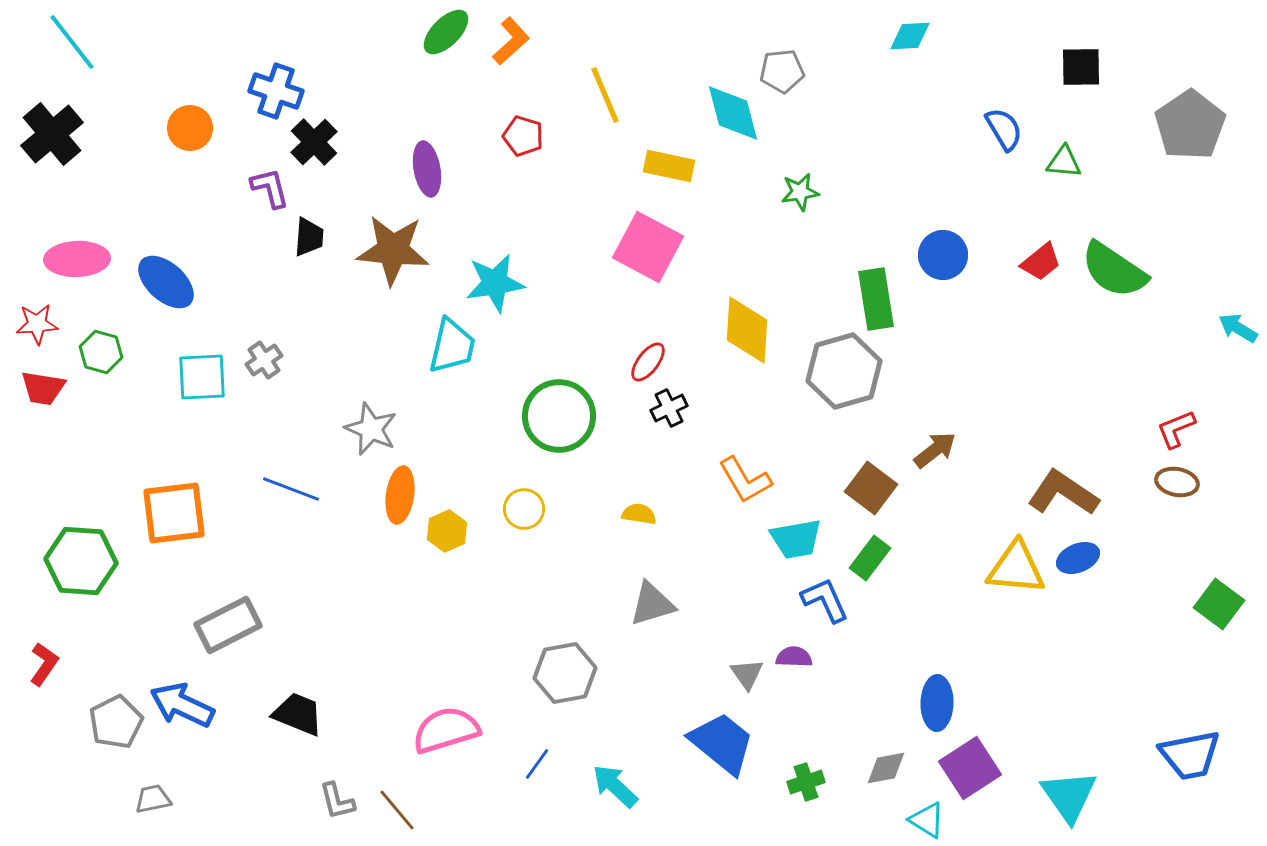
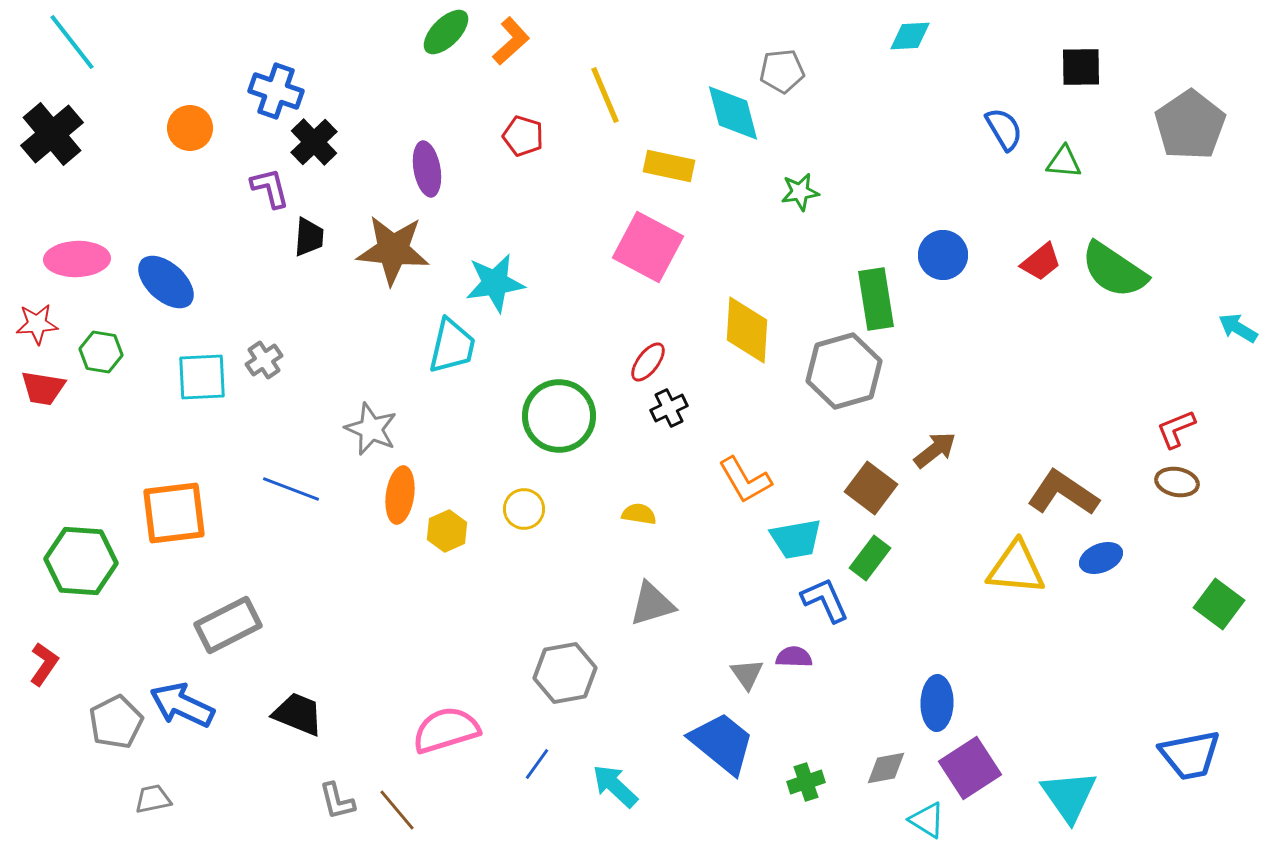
green hexagon at (101, 352): rotated 6 degrees counterclockwise
blue ellipse at (1078, 558): moved 23 px right
